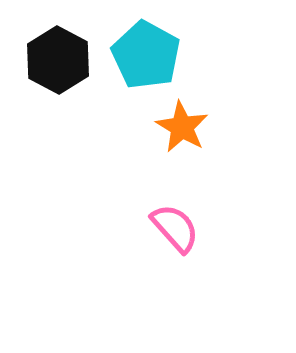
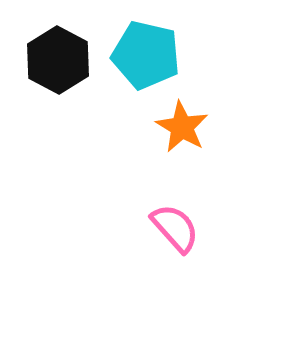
cyan pentagon: rotated 16 degrees counterclockwise
